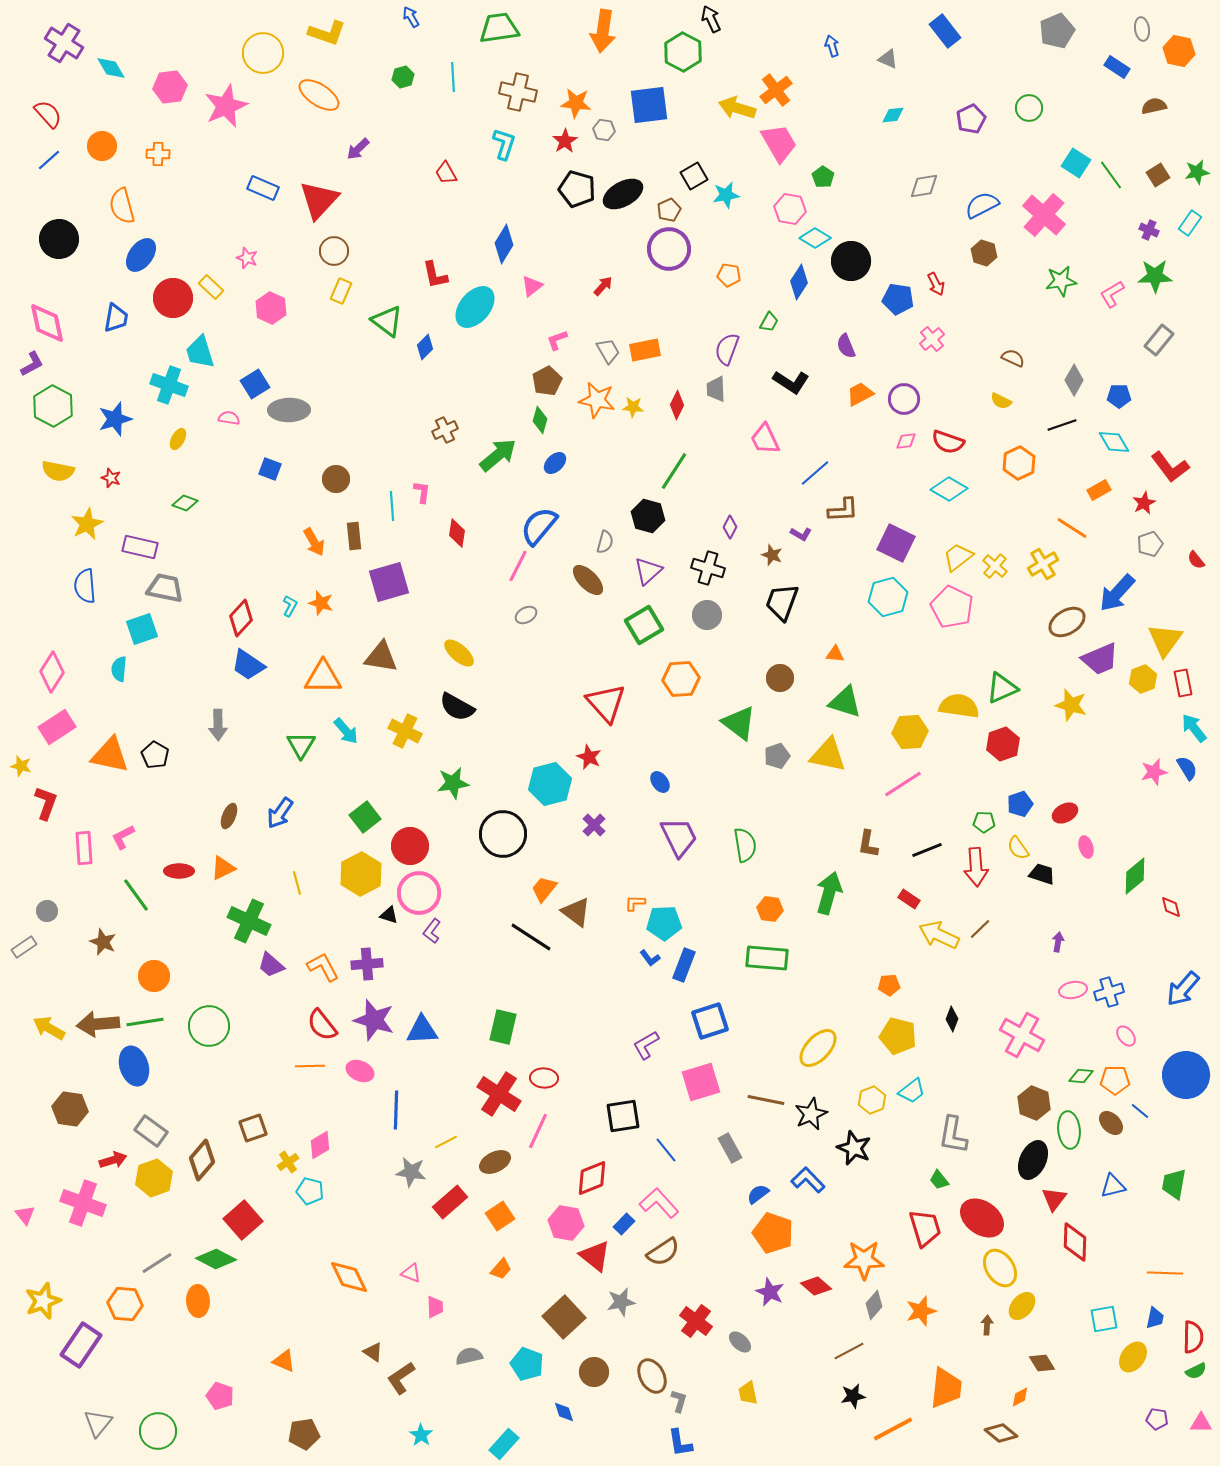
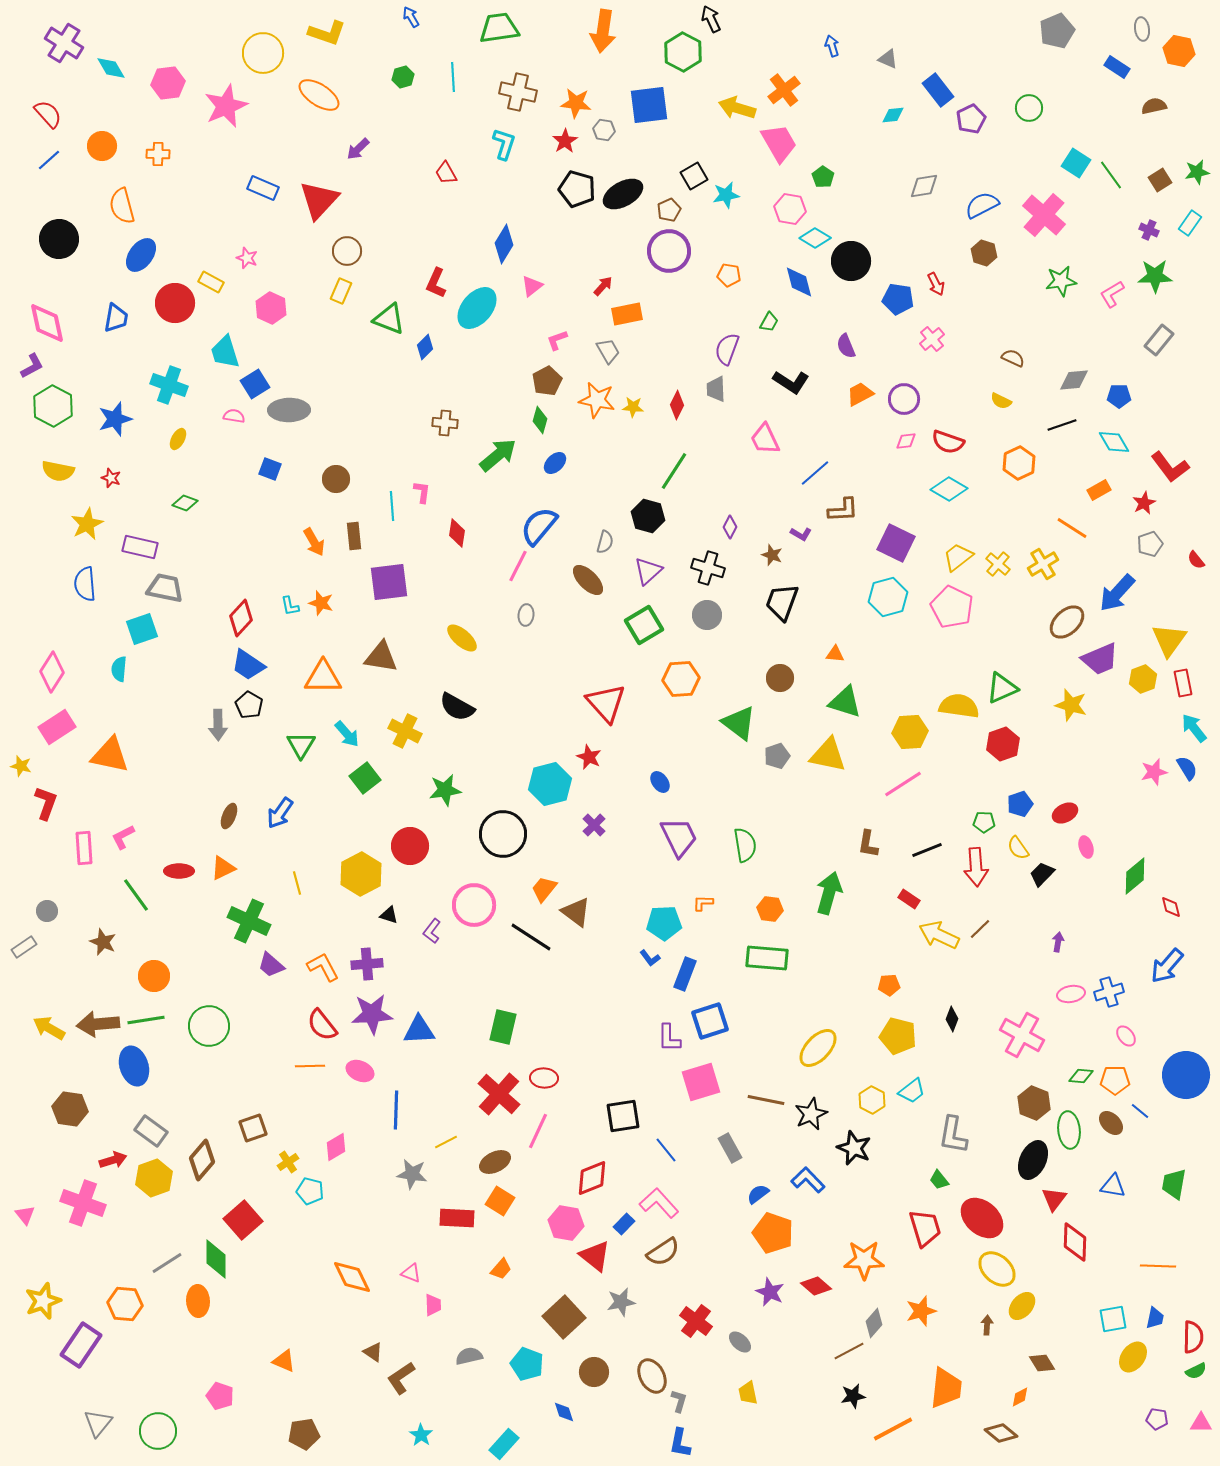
blue rectangle at (945, 31): moved 7 px left, 59 px down
pink hexagon at (170, 87): moved 2 px left, 4 px up
orange cross at (776, 90): moved 8 px right
brown square at (1158, 175): moved 2 px right, 5 px down
purple circle at (669, 249): moved 2 px down
brown circle at (334, 251): moved 13 px right
red L-shape at (435, 275): moved 1 px right, 8 px down; rotated 36 degrees clockwise
blue diamond at (799, 282): rotated 48 degrees counterclockwise
yellow rectangle at (211, 287): moved 5 px up; rotated 15 degrees counterclockwise
red circle at (173, 298): moved 2 px right, 5 px down
cyan ellipse at (475, 307): moved 2 px right, 1 px down
green triangle at (387, 321): moved 2 px right, 2 px up; rotated 16 degrees counterclockwise
orange rectangle at (645, 350): moved 18 px left, 36 px up
cyan trapezoid at (200, 352): moved 25 px right
purple L-shape at (32, 364): moved 2 px down
gray diamond at (1074, 380): rotated 56 degrees clockwise
pink semicircle at (229, 418): moved 5 px right, 2 px up
brown cross at (445, 430): moved 7 px up; rotated 30 degrees clockwise
yellow cross at (995, 566): moved 3 px right, 2 px up
purple square at (389, 582): rotated 9 degrees clockwise
blue semicircle at (85, 586): moved 2 px up
cyan L-shape at (290, 606): rotated 140 degrees clockwise
gray ellipse at (526, 615): rotated 55 degrees counterclockwise
brown ellipse at (1067, 622): rotated 12 degrees counterclockwise
yellow triangle at (1165, 640): moved 4 px right
yellow ellipse at (459, 653): moved 3 px right, 15 px up
cyan arrow at (346, 731): moved 1 px right, 3 px down
black pentagon at (155, 755): moved 94 px right, 50 px up
green star at (453, 783): moved 8 px left, 7 px down
green square at (365, 817): moved 39 px up
black trapezoid at (1042, 874): rotated 64 degrees counterclockwise
pink circle at (419, 893): moved 55 px right, 12 px down
orange L-shape at (635, 903): moved 68 px right
blue rectangle at (684, 965): moved 1 px right, 9 px down
blue arrow at (1183, 989): moved 16 px left, 23 px up
pink ellipse at (1073, 990): moved 2 px left, 4 px down
purple star at (374, 1020): moved 2 px left, 6 px up; rotated 21 degrees counterclockwise
green line at (145, 1022): moved 1 px right, 2 px up
blue triangle at (422, 1030): moved 3 px left
purple L-shape at (646, 1045): moved 23 px right, 7 px up; rotated 60 degrees counterclockwise
red cross at (499, 1094): rotated 9 degrees clockwise
yellow hexagon at (872, 1100): rotated 12 degrees counterclockwise
pink diamond at (320, 1145): moved 16 px right, 2 px down
gray star at (411, 1172): moved 1 px right, 2 px down
blue triangle at (1113, 1186): rotated 24 degrees clockwise
red rectangle at (450, 1202): moved 7 px right, 16 px down; rotated 44 degrees clockwise
orange square at (500, 1216): moved 15 px up; rotated 24 degrees counterclockwise
red ellipse at (982, 1218): rotated 6 degrees clockwise
green diamond at (216, 1259): rotated 63 degrees clockwise
gray line at (157, 1263): moved 10 px right
yellow ellipse at (1000, 1268): moved 3 px left, 1 px down; rotated 15 degrees counterclockwise
orange line at (1165, 1273): moved 7 px left, 7 px up
orange diamond at (349, 1277): moved 3 px right
gray diamond at (874, 1305): moved 18 px down
pink trapezoid at (435, 1307): moved 2 px left, 2 px up
cyan square at (1104, 1319): moved 9 px right
blue L-shape at (680, 1443): rotated 20 degrees clockwise
